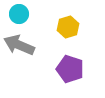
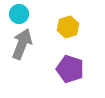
gray arrow: moved 3 px right, 1 px up; rotated 88 degrees clockwise
